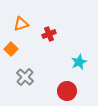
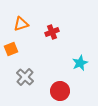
red cross: moved 3 px right, 2 px up
orange square: rotated 24 degrees clockwise
cyan star: moved 1 px right, 1 px down
red circle: moved 7 px left
